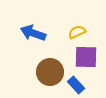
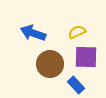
brown circle: moved 8 px up
